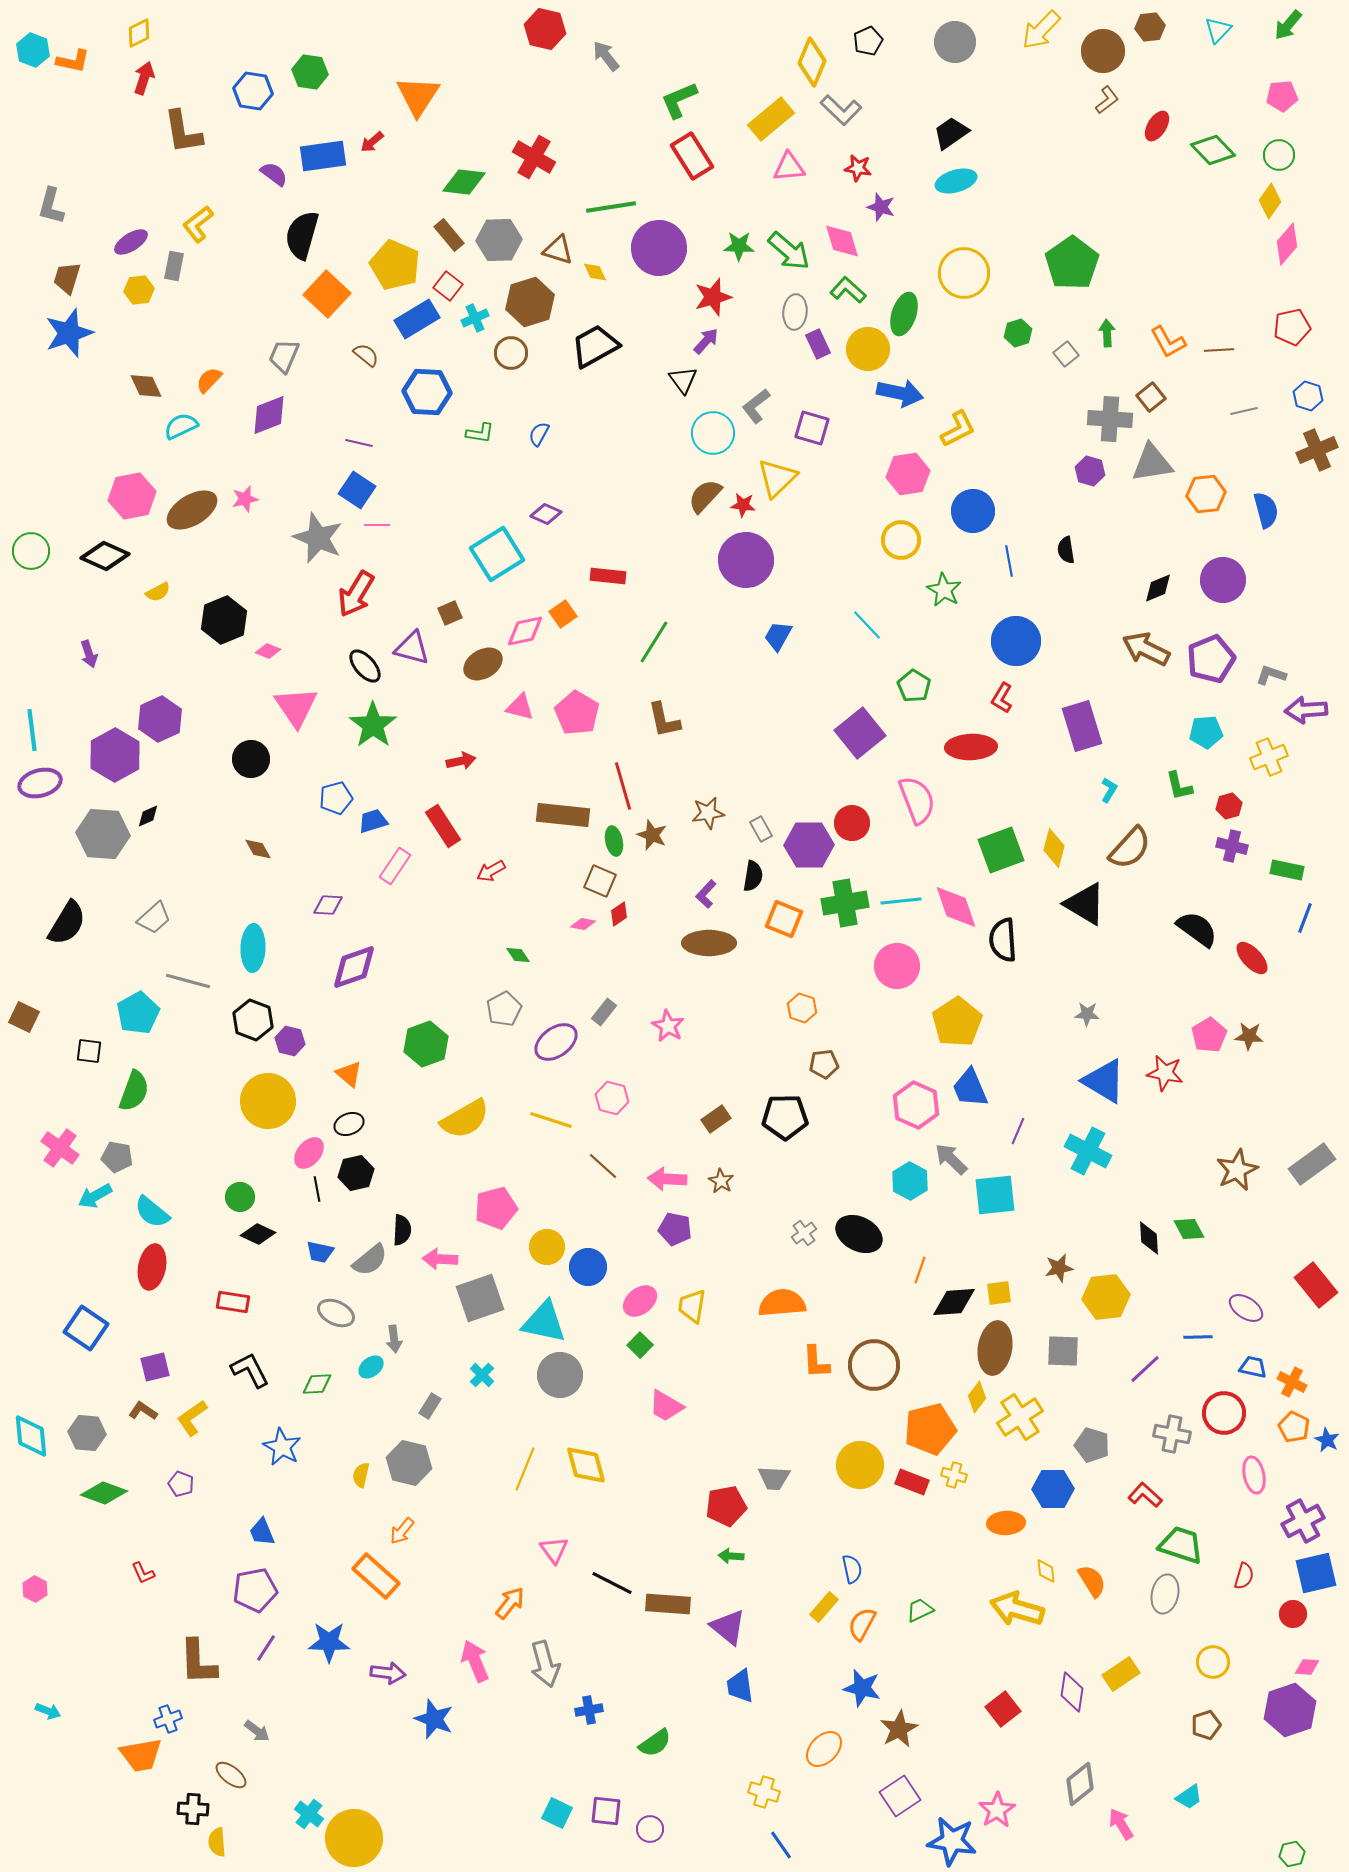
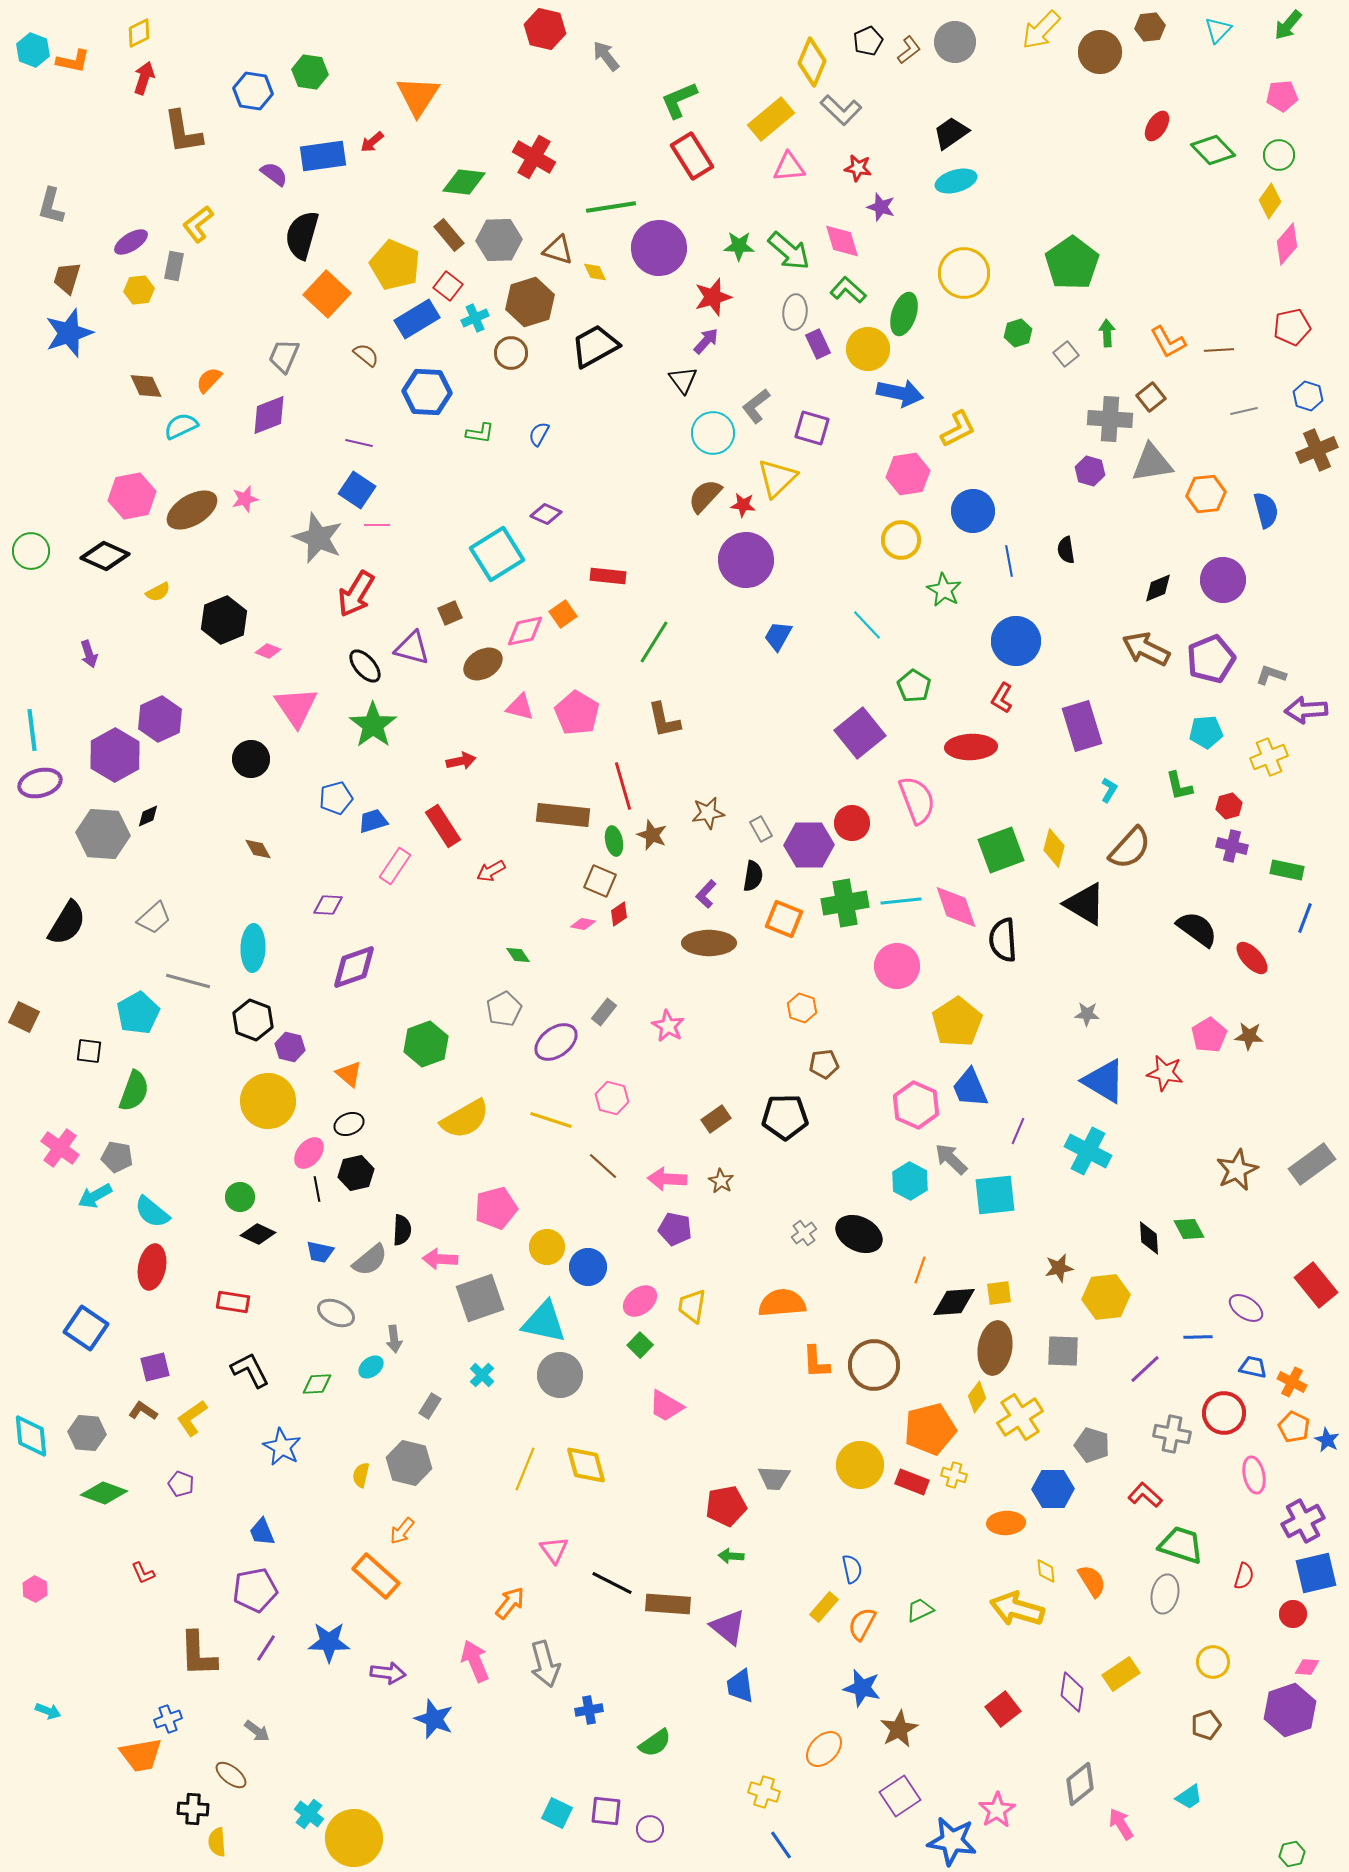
brown circle at (1103, 51): moved 3 px left, 1 px down
brown L-shape at (1107, 100): moved 198 px left, 50 px up
purple hexagon at (290, 1041): moved 6 px down
brown L-shape at (198, 1662): moved 8 px up
